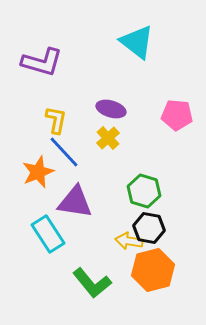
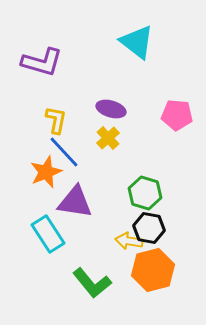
orange star: moved 8 px right
green hexagon: moved 1 px right, 2 px down
